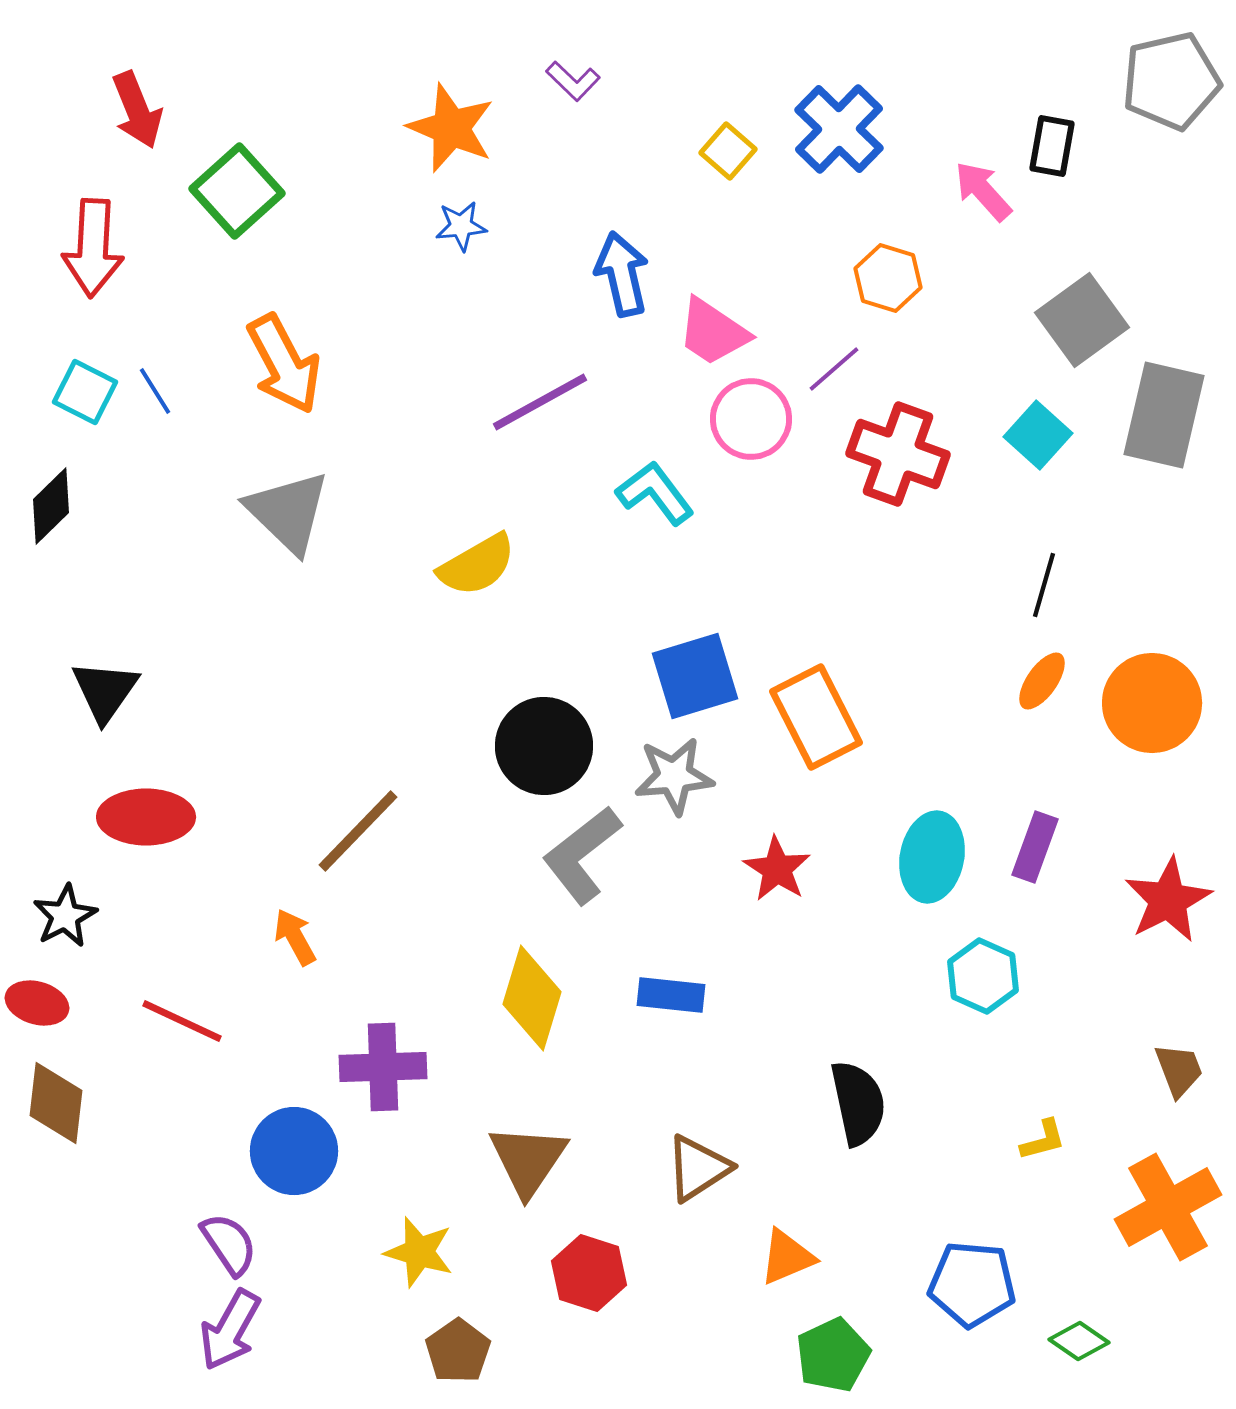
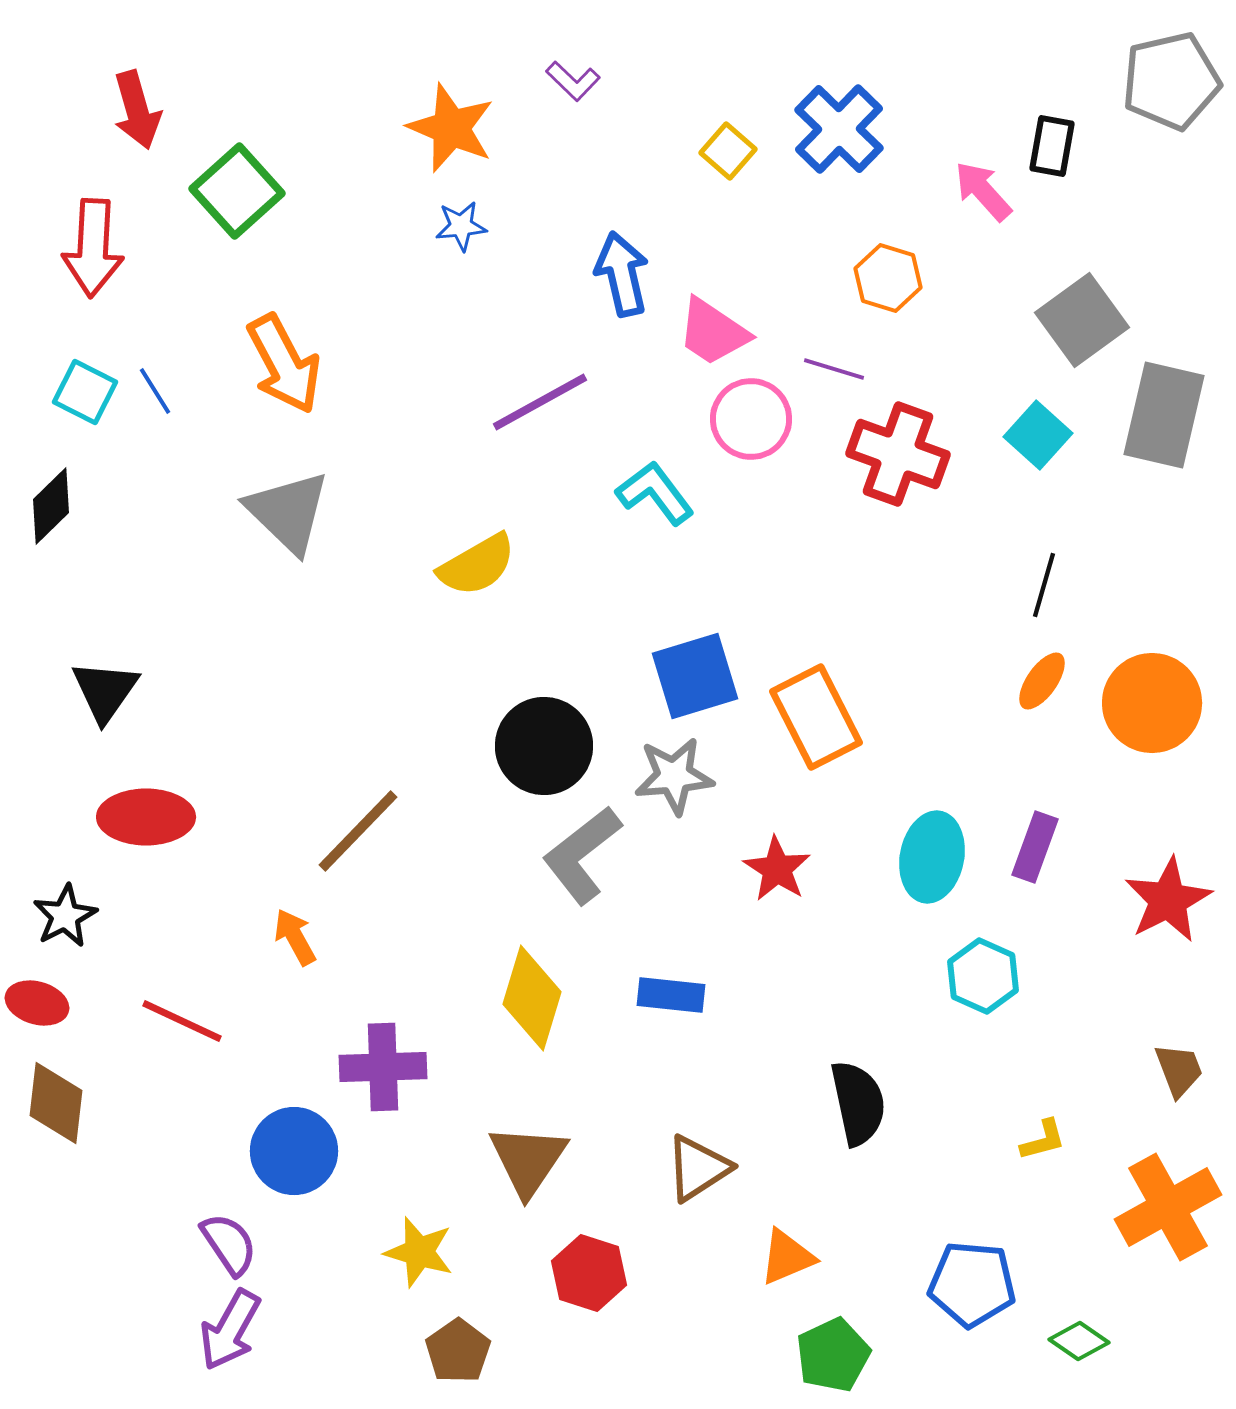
red arrow at (137, 110): rotated 6 degrees clockwise
purple line at (834, 369): rotated 58 degrees clockwise
